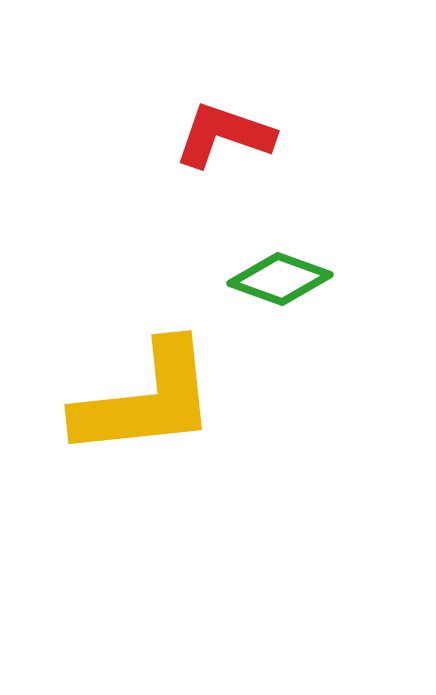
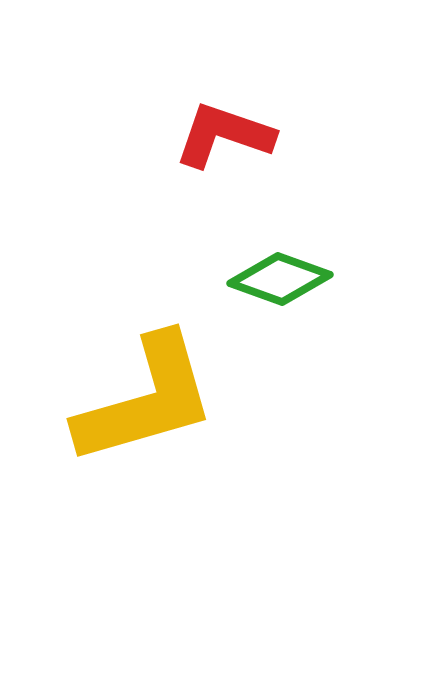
yellow L-shape: rotated 10 degrees counterclockwise
